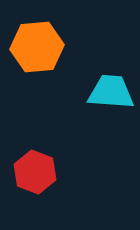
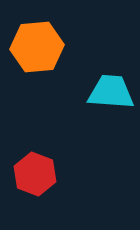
red hexagon: moved 2 px down
